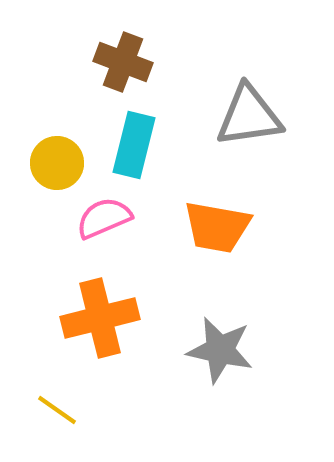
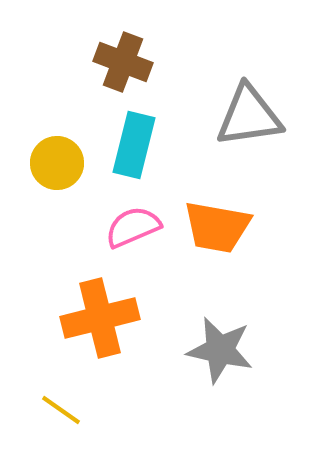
pink semicircle: moved 29 px right, 9 px down
yellow line: moved 4 px right
